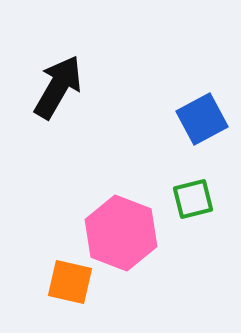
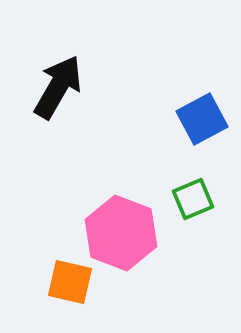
green square: rotated 9 degrees counterclockwise
